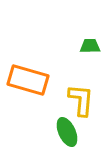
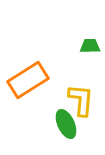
orange rectangle: rotated 48 degrees counterclockwise
green ellipse: moved 1 px left, 8 px up
